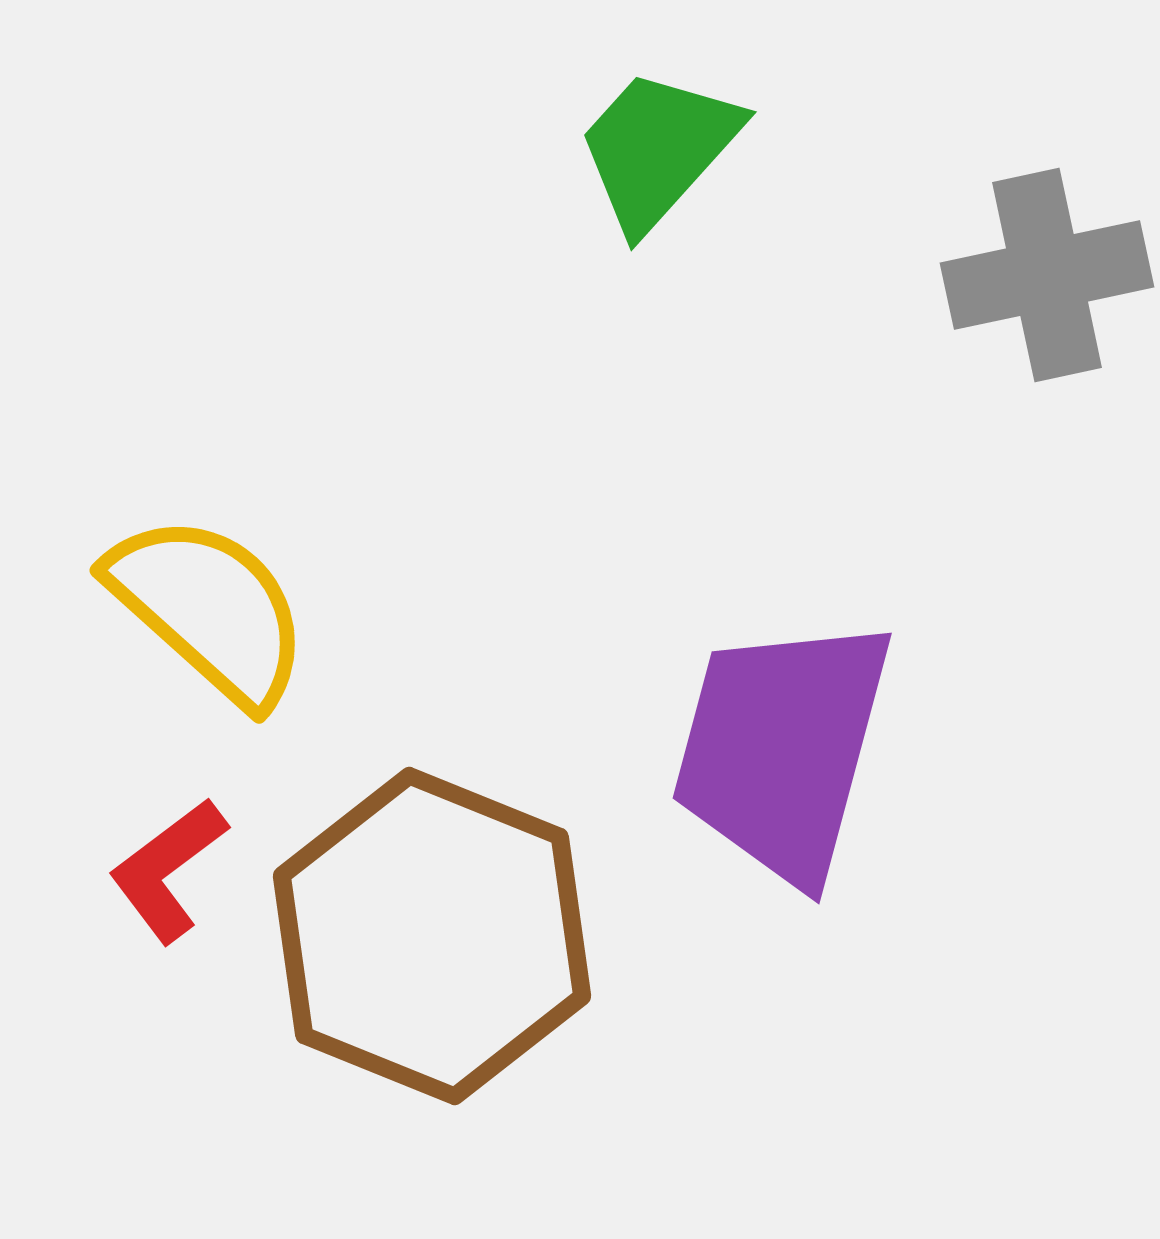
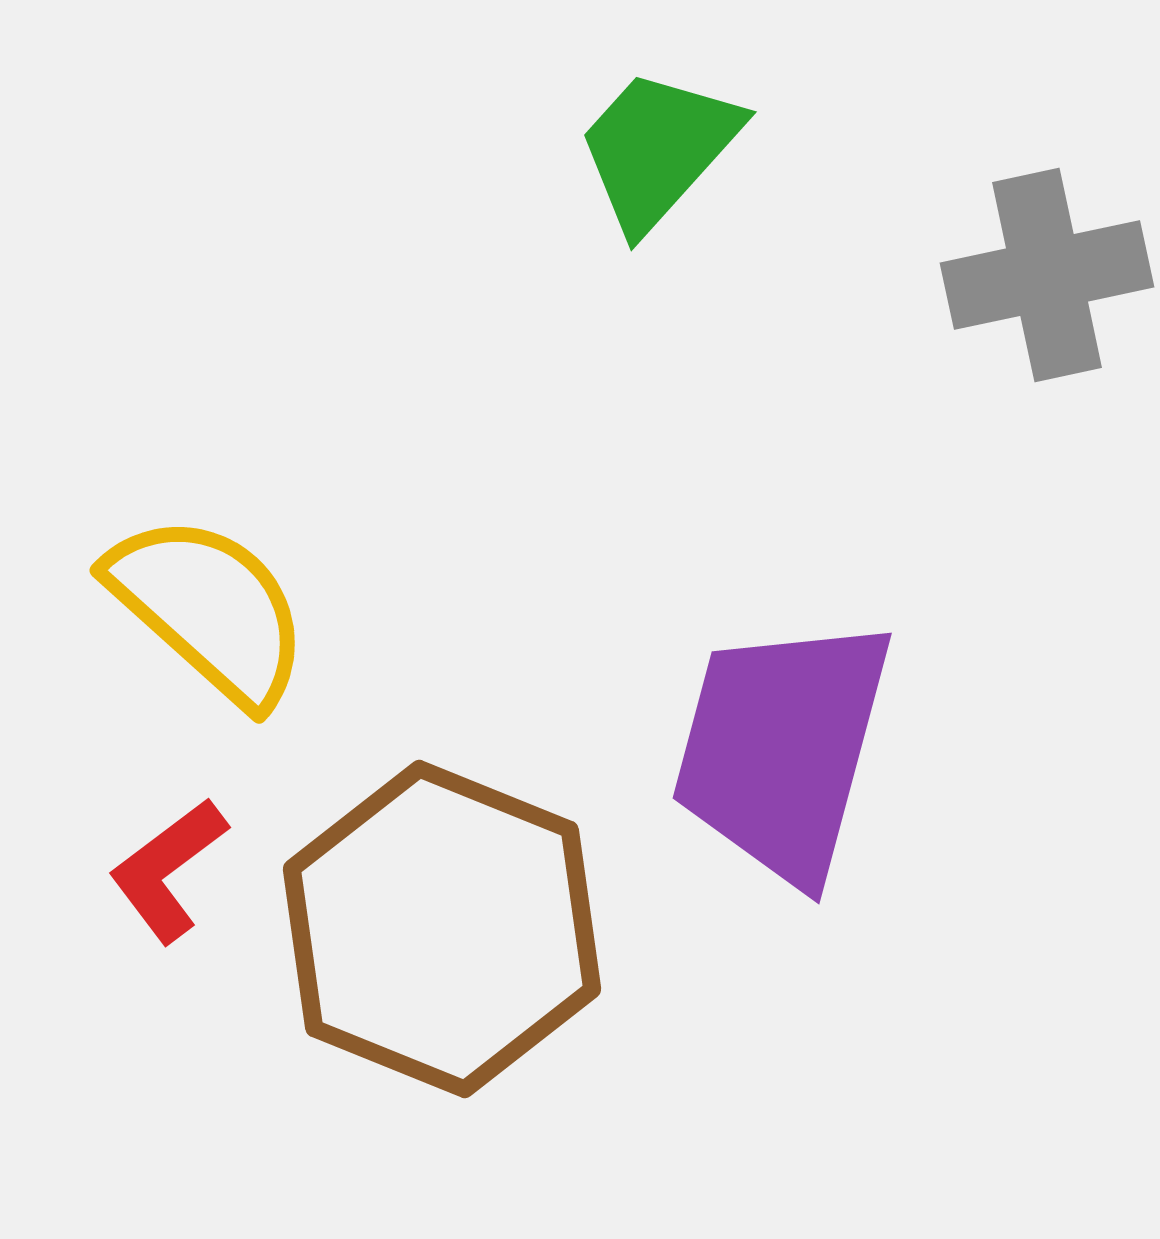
brown hexagon: moved 10 px right, 7 px up
